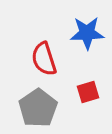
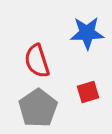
red semicircle: moved 7 px left, 2 px down
